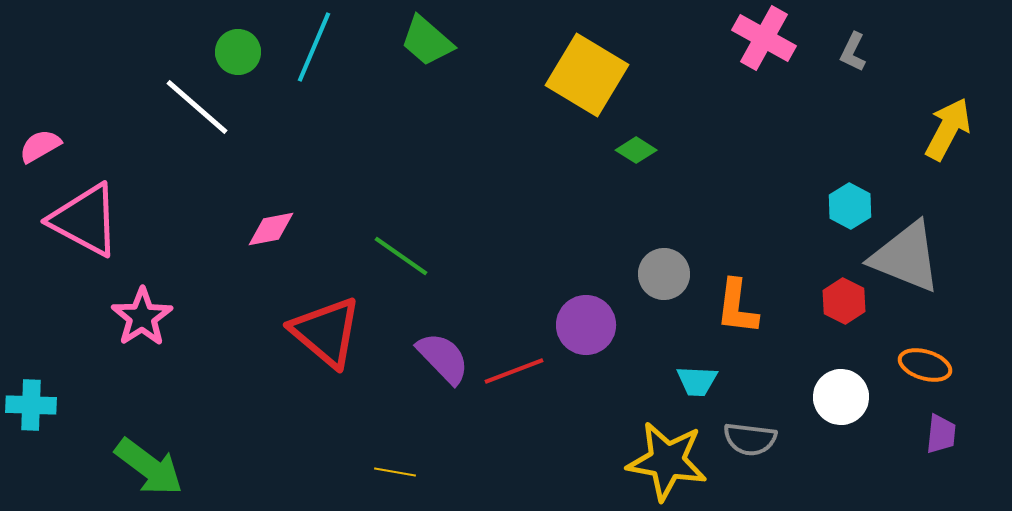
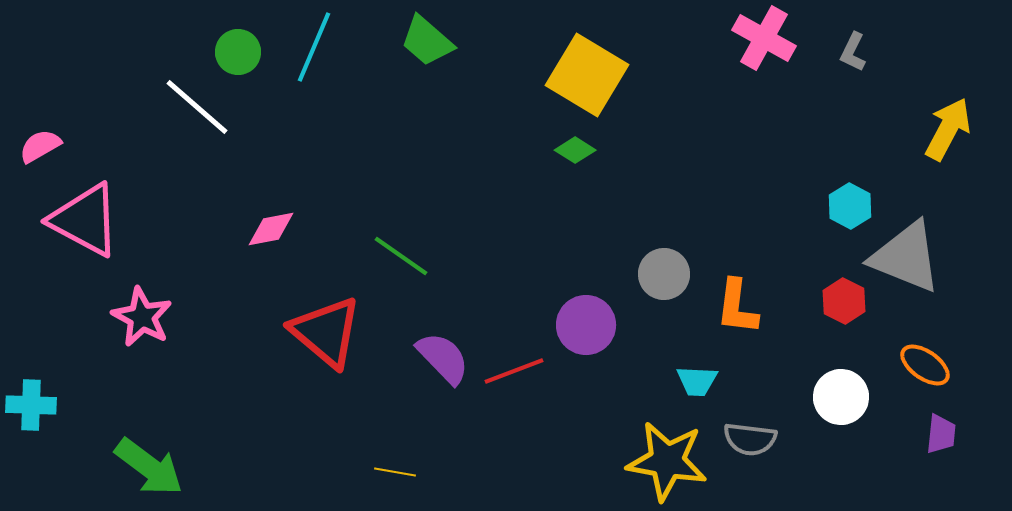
green diamond: moved 61 px left
pink star: rotated 10 degrees counterclockwise
orange ellipse: rotated 18 degrees clockwise
